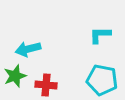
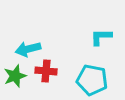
cyan L-shape: moved 1 px right, 2 px down
cyan pentagon: moved 10 px left
red cross: moved 14 px up
